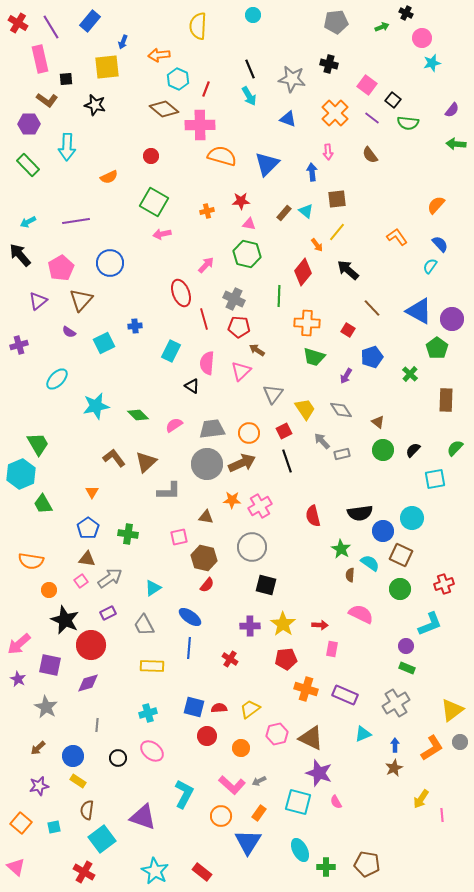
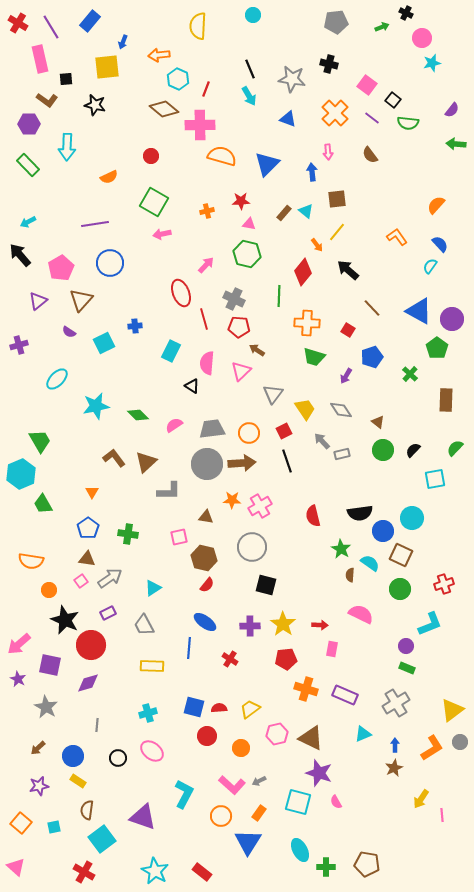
purple line at (76, 221): moved 19 px right, 3 px down
green trapezoid at (38, 444): moved 2 px right, 3 px up
brown arrow at (242, 463): rotated 20 degrees clockwise
blue ellipse at (190, 617): moved 15 px right, 5 px down
